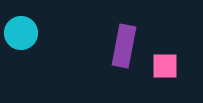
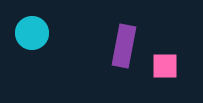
cyan circle: moved 11 px right
